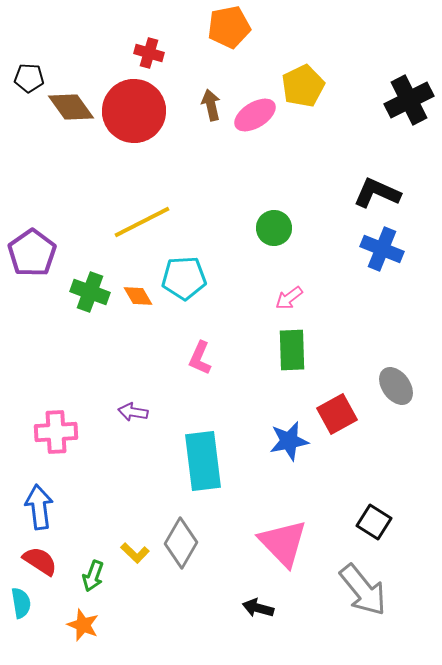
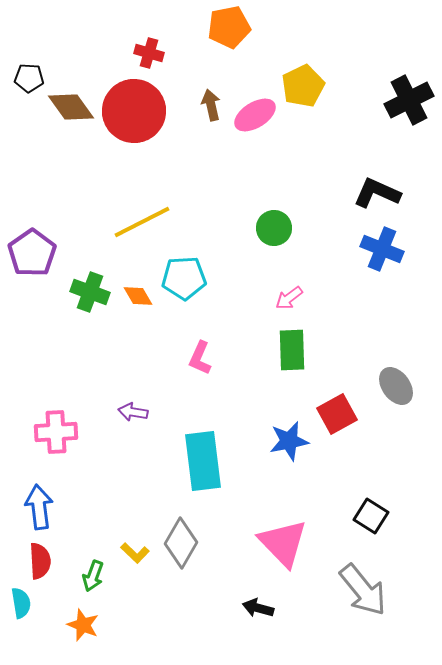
black square: moved 3 px left, 6 px up
red semicircle: rotated 54 degrees clockwise
